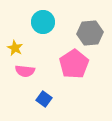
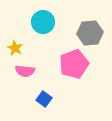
pink pentagon: rotated 12 degrees clockwise
